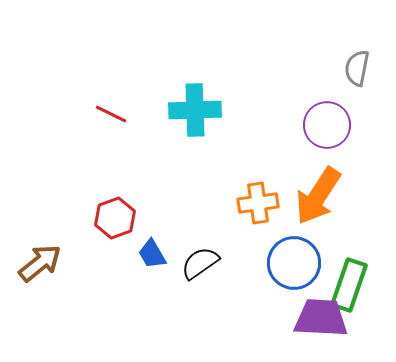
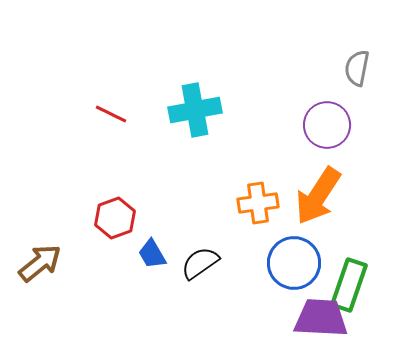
cyan cross: rotated 9 degrees counterclockwise
